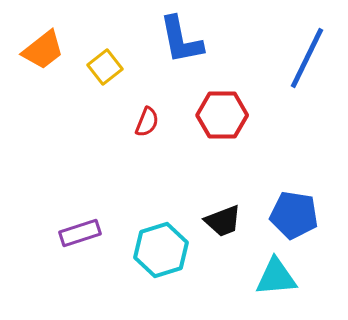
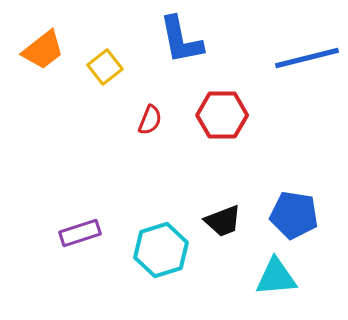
blue line: rotated 50 degrees clockwise
red semicircle: moved 3 px right, 2 px up
